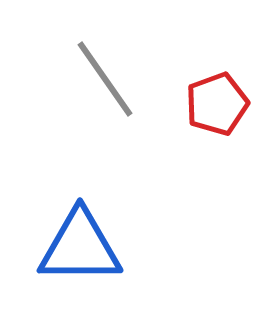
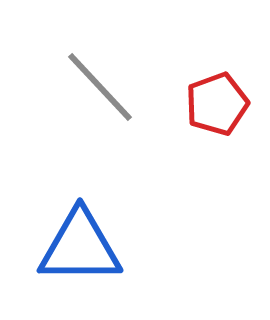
gray line: moved 5 px left, 8 px down; rotated 8 degrees counterclockwise
